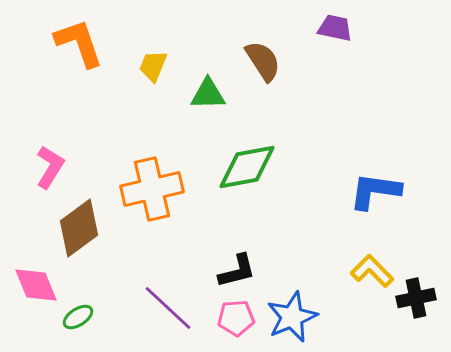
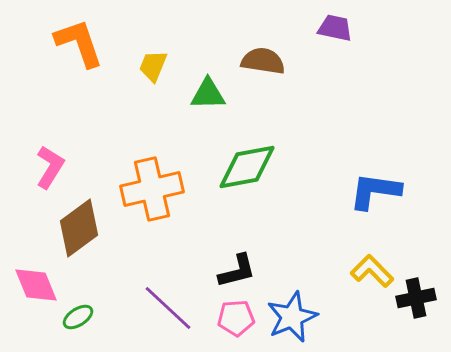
brown semicircle: rotated 48 degrees counterclockwise
